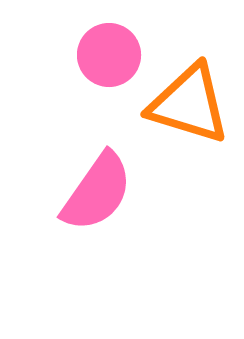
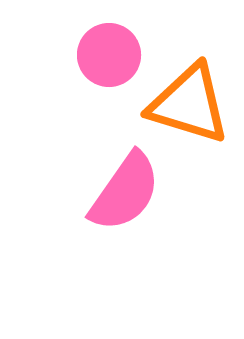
pink semicircle: moved 28 px right
